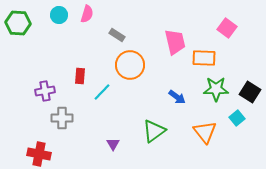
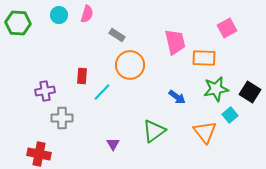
pink square: rotated 24 degrees clockwise
red rectangle: moved 2 px right
green star: rotated 10 degrees counterclockwise
cyan square: moved 7 px left, 3 px up
